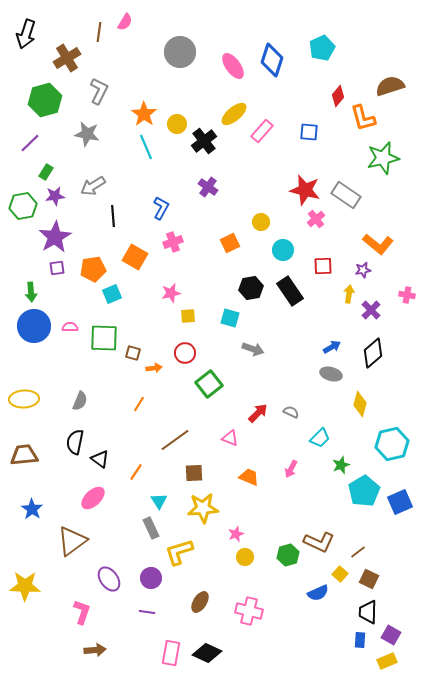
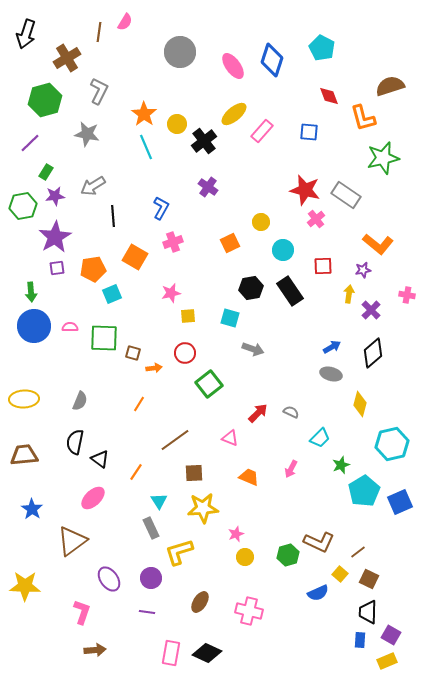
cyan pentagon at (322, 48): rotated 20 degrees counterclockwise
red diamond at (338, 96): moved 9 px left; rotated 60 degrees counterclockwise
